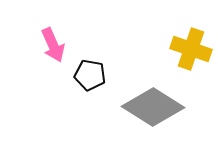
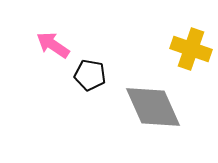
pink arrow: rotated 148 degrees clockwise
gray diamond: rotated 34 degrees clockwise
